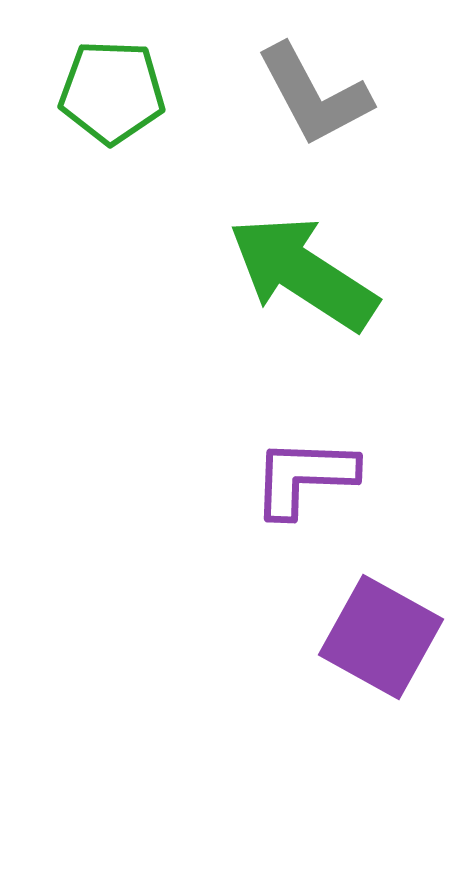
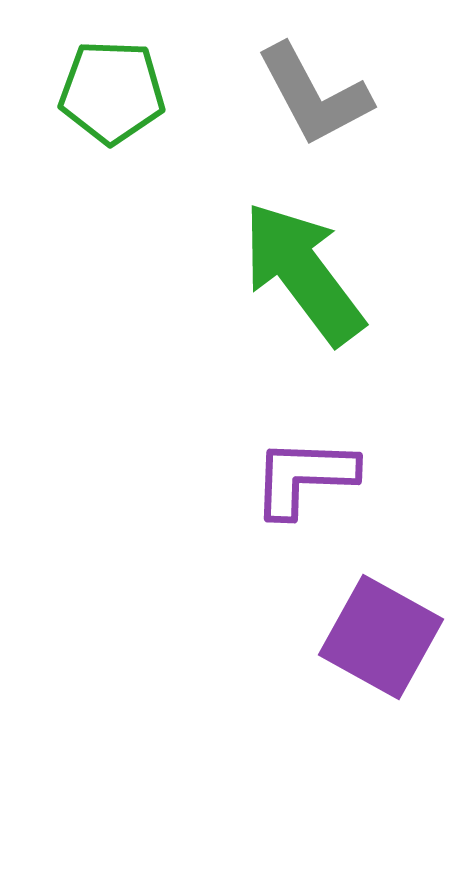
green arrow: rotated 20 degrees clockwise
